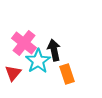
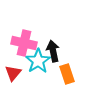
pink cross: rotated 25 degrees counterclockwise
black arrow: moved 1 px left, 1 px down
